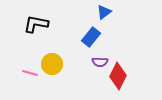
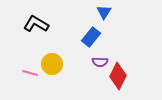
blue triangle: rotated 21 degrees counterclockwise
black L-shape: rotated 20 degrees clockwise
